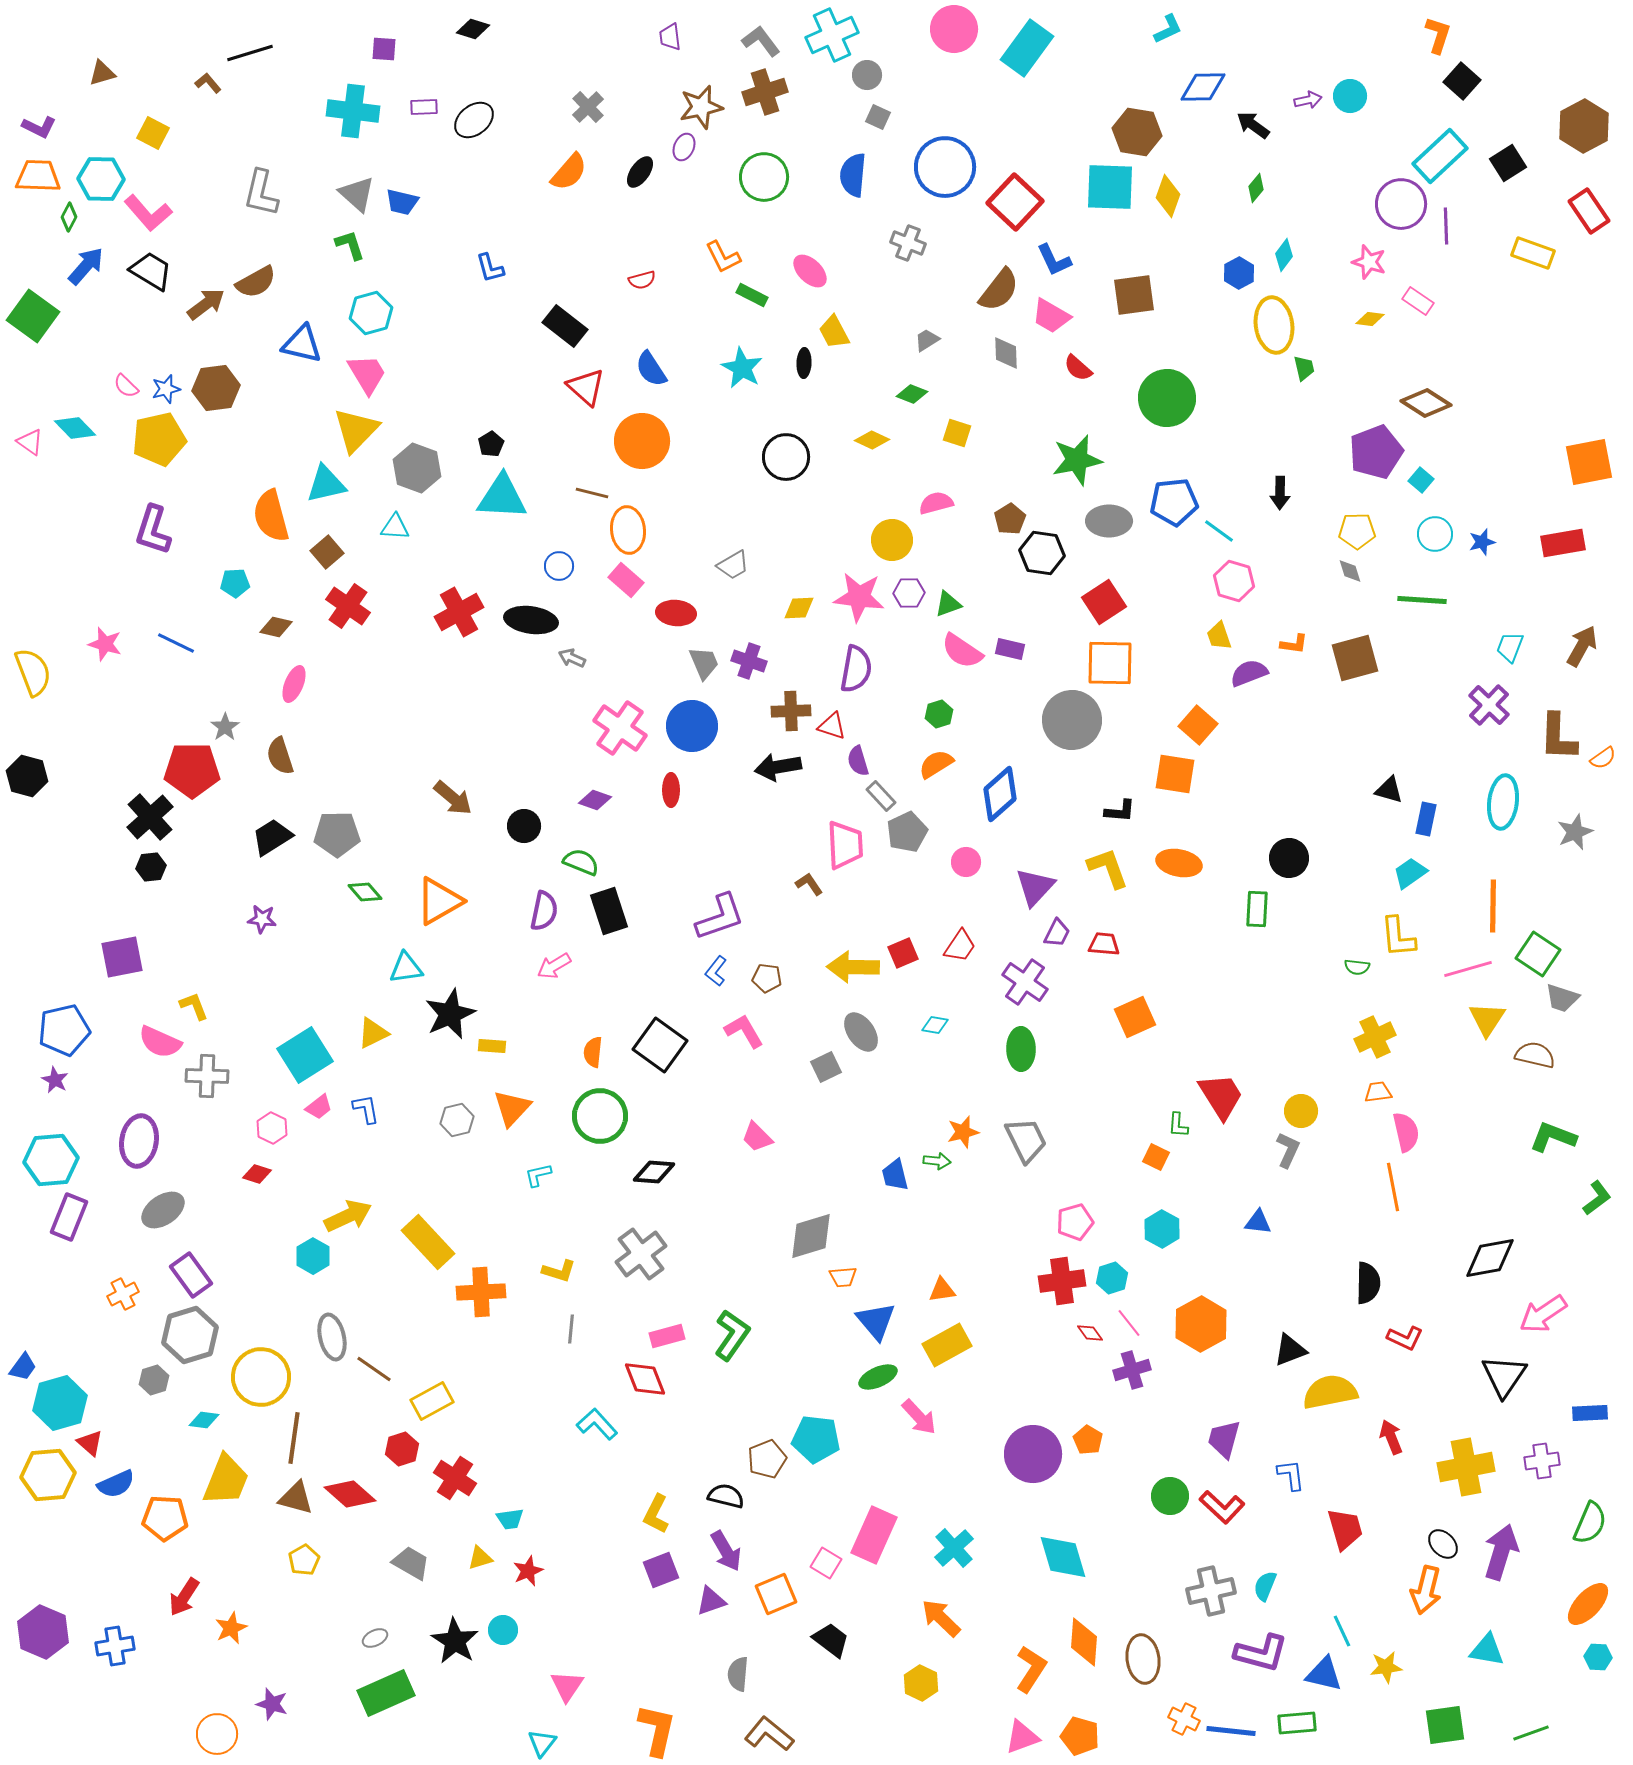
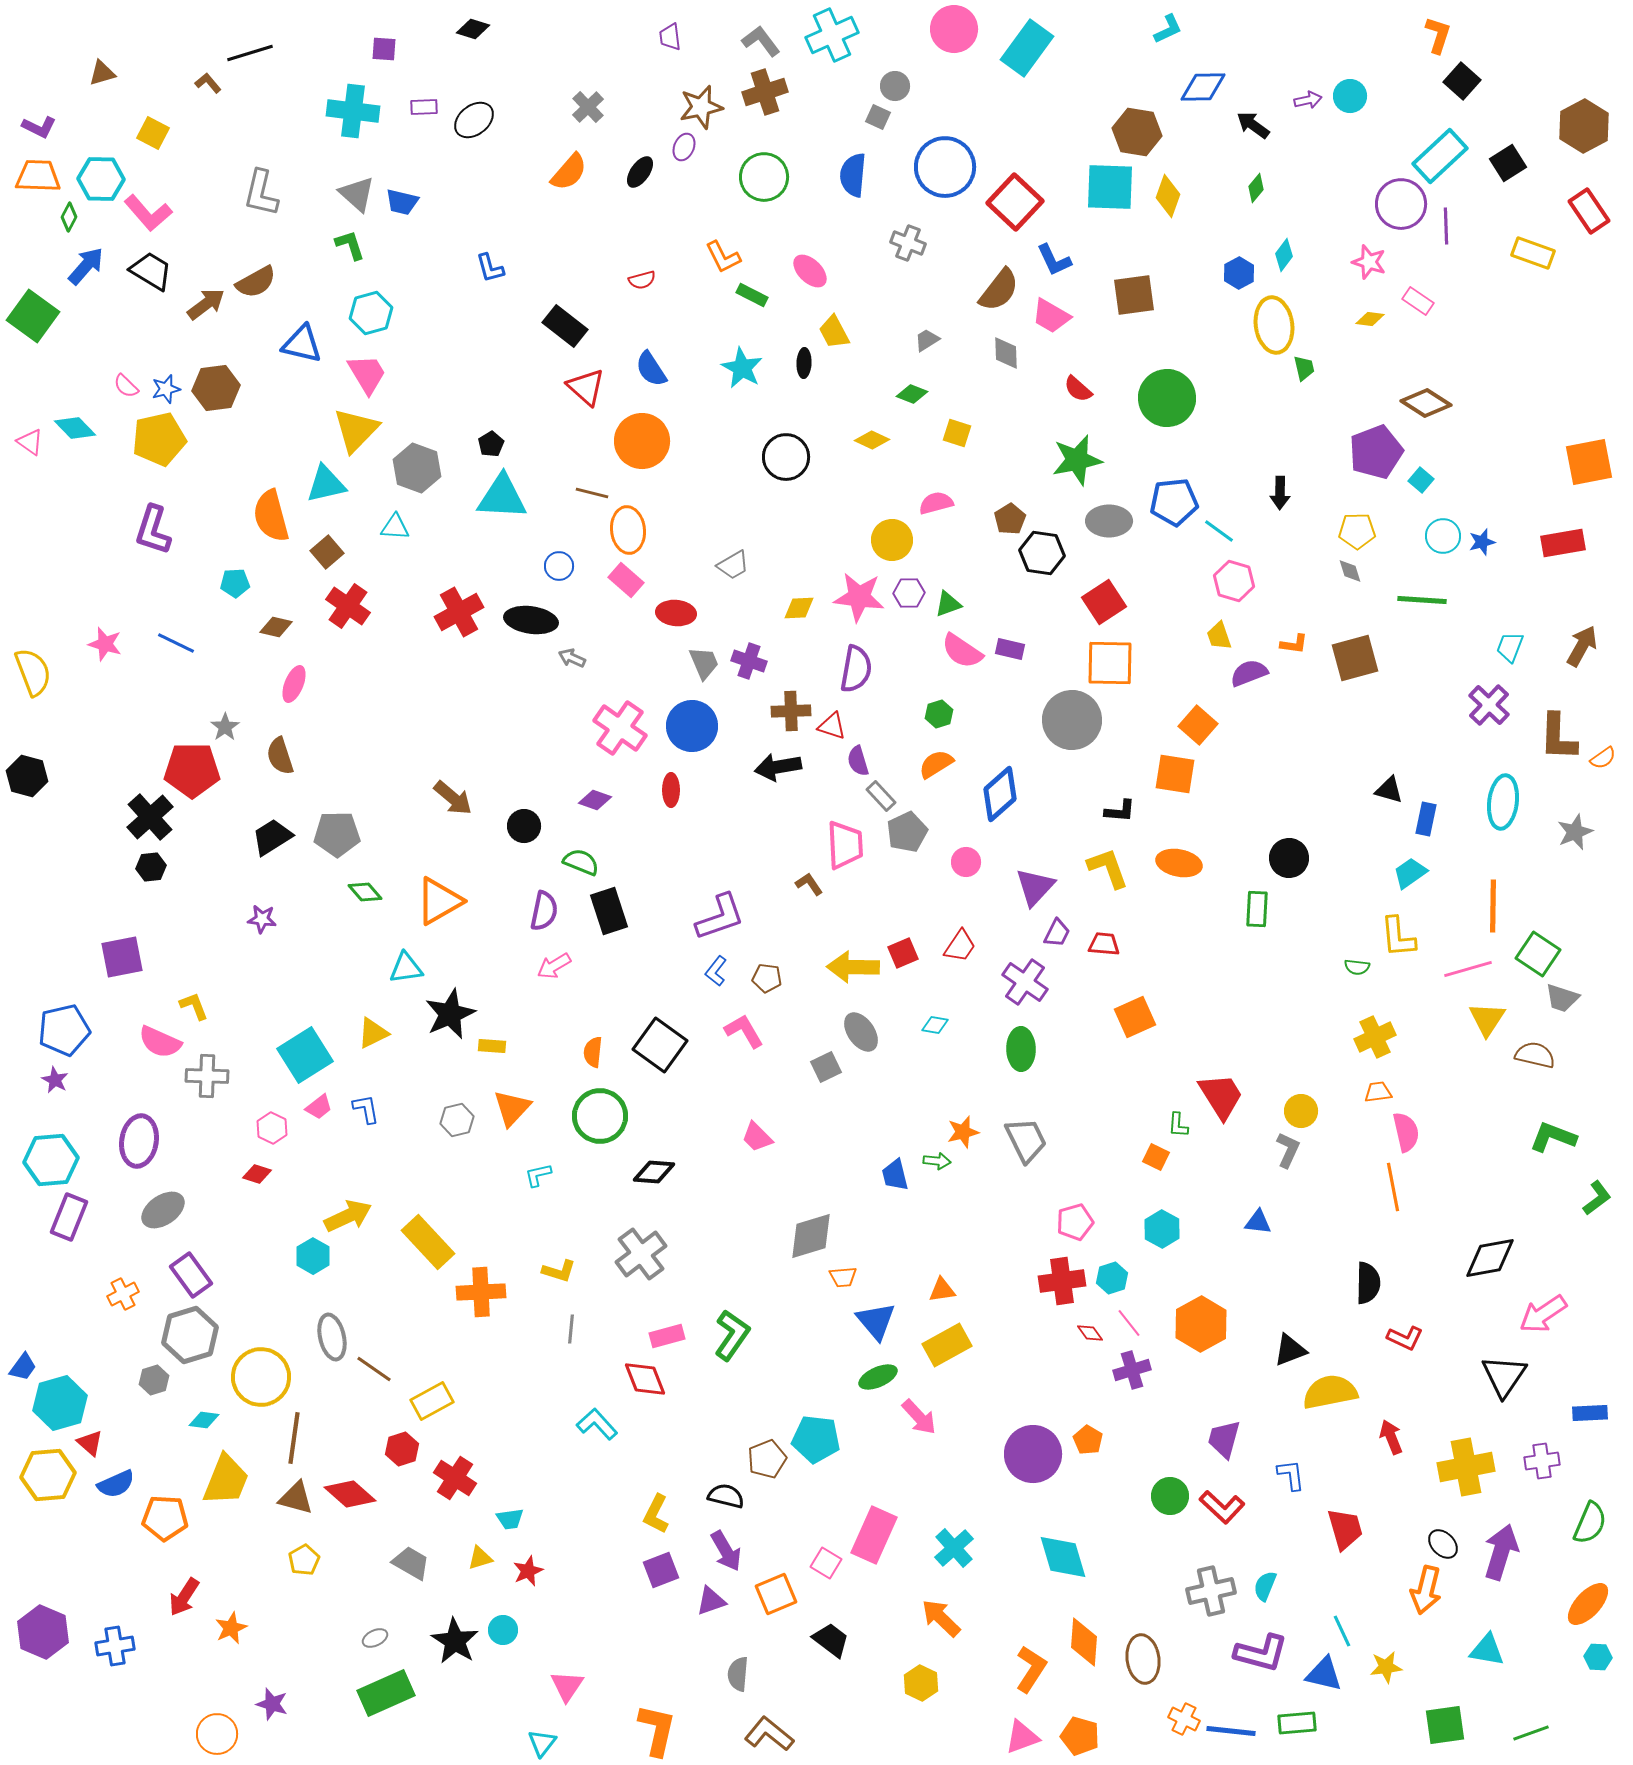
gray circle at (867, 75): moved 28 px right, 11 px down
red semicircle at (1078, 368): moved 21 px down
cyan circle at (1435, 534): moved 8 px right, 2 px down
